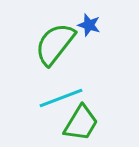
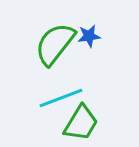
blue star: moved 11 px down; rotated 25 degrees counterclockwise
